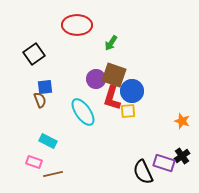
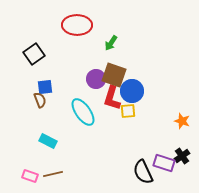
pink rectangle: moved 4 px left, 14 px down
